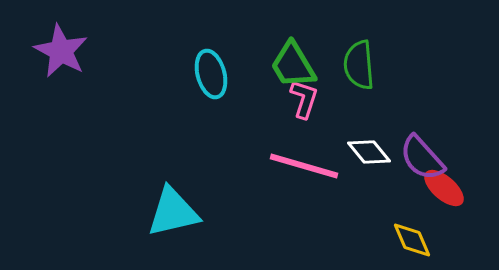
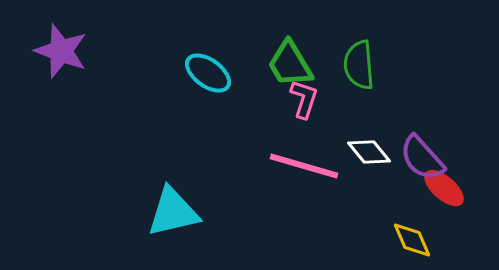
purple star: rotated 8 degrees counterclockwise
green trapezoid: moved 3 px left, 1 px up
cyan ellipse: moved 3 px left, 1 px up; rotated 39 degrees counterclockwise
